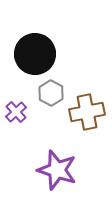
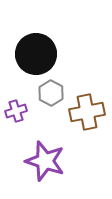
black circle: moved 1 px right
purple cross: moved 1 px up; rotated 25 degrees clockwise
purple star: moved 12 px left, 9 px up
